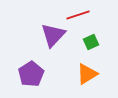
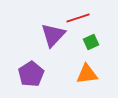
red line: moved 3 px down
orange triangle: rotated 25 degrees clockwise
